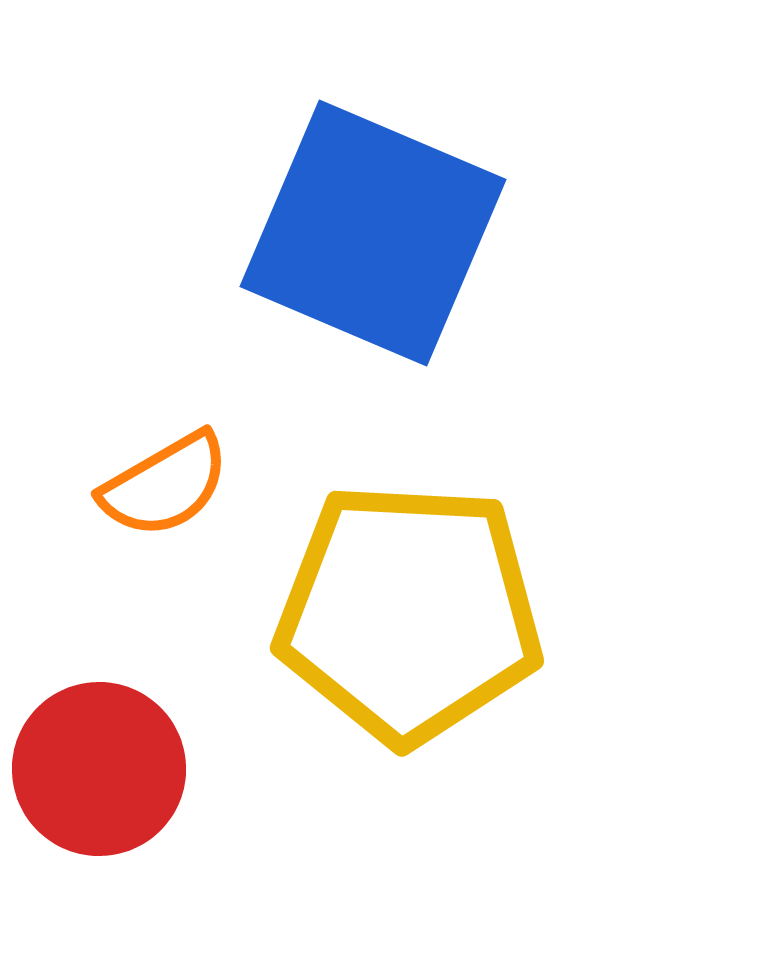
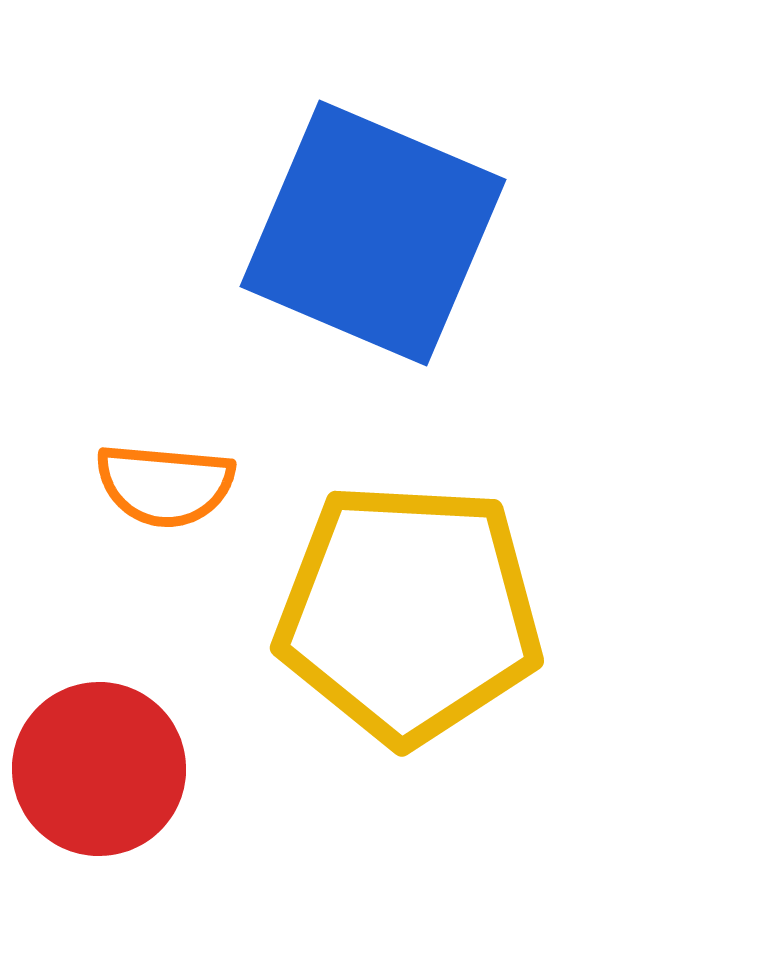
orange semicircle: rotated 35 degrees clockwise
